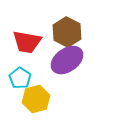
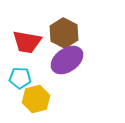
brown hexagon: moved 3 px left, 1 px down
cyan pentagon: rotated 30 degrees counterclockwise
